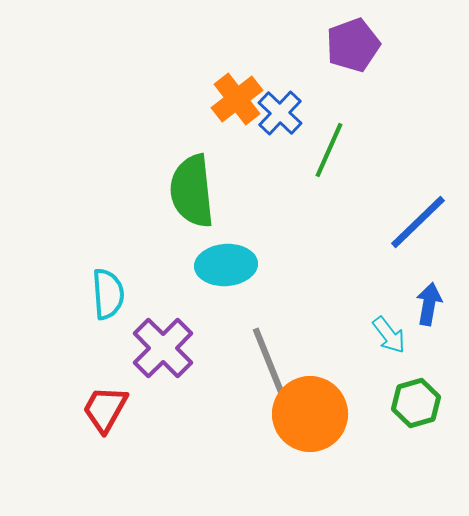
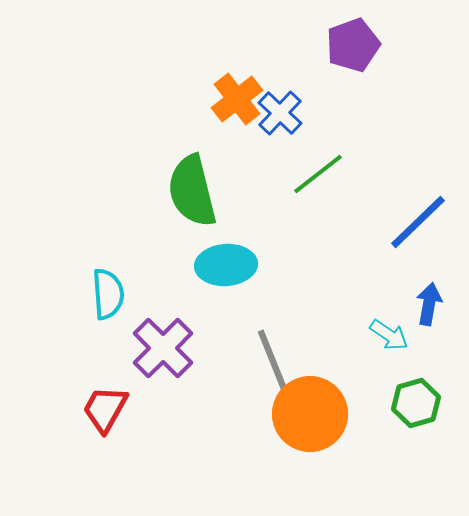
green line: moved 11 px left, 24 px down; rotated 28 degrees clockwise
green semicircle: rotated 8 degrees counterclockwise
cyan arrow: rotated 18 degrees counterclockwise
gray line: moved 5 px right, 2 px down
